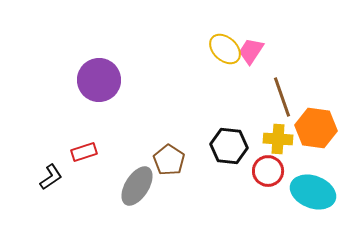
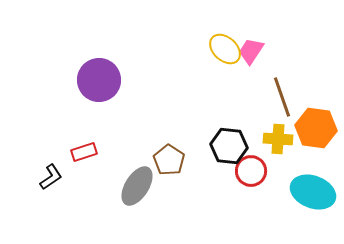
red circle: moved 17 px left
